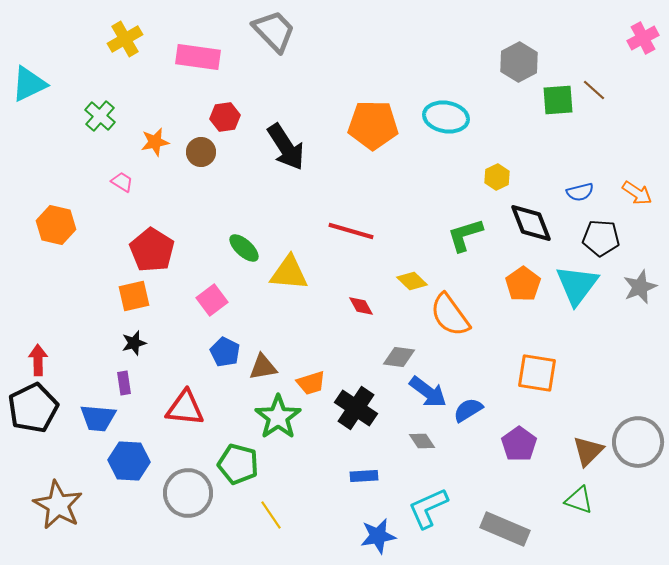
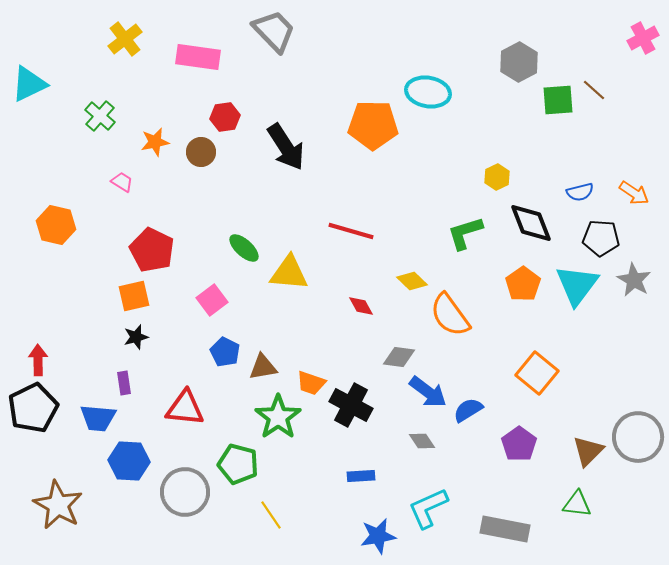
yellow cross at (125, 39): rotated 8 degrees counterclockwise
cyan ellipse at (446, 117): moved 18 px left, 25 px up
orange arrow at (637, 193): moved 3 px left
green L-shape at (465, 235): moved 2 px up
red pentagon at (152, 250): rotated 6 degrees counterclockwise
gray star at (640, 287): moved 6 px left, 7 px up; rotated 20 degrees counterclockwise
black star at (134, 343): moved 2 px right, 6 px up
orange square at (537, 373): rotated 30 degrees clockwise
orange trapezoid at (311, 383): rotated 36 degrees clockwise
black cross at (356, 408): moved 5 px left, 3 px up; rotated 6 degrees counterclockwise
gray circle at (638, 442): moved 5 px up
blue rectangle at (364, 476): moved 3 px left
gray circle at (188, 493): moved 3 px left, 1 px up
green triangle at (579, 500): moved 2 px left, 4 px down; rotated 12 degrees counterclockwise
gray rectangle at (505, 529): rotated 12 degrees counterclockwise
